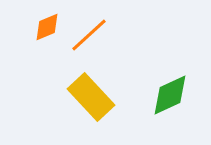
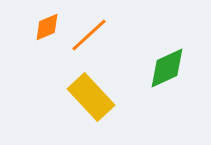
green diamond: moved 3 px left, 27 px up
